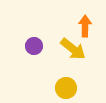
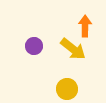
yellow circle: moved 1 px right, 1 px down
